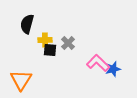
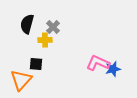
gray cross: moved 15 px left, 16 px up
black square: moved 14 px left, 14 px down
pink L-shape: rotated 20 degrees counterclockwise
orange triangle: rotated 10 degrees clockwise
